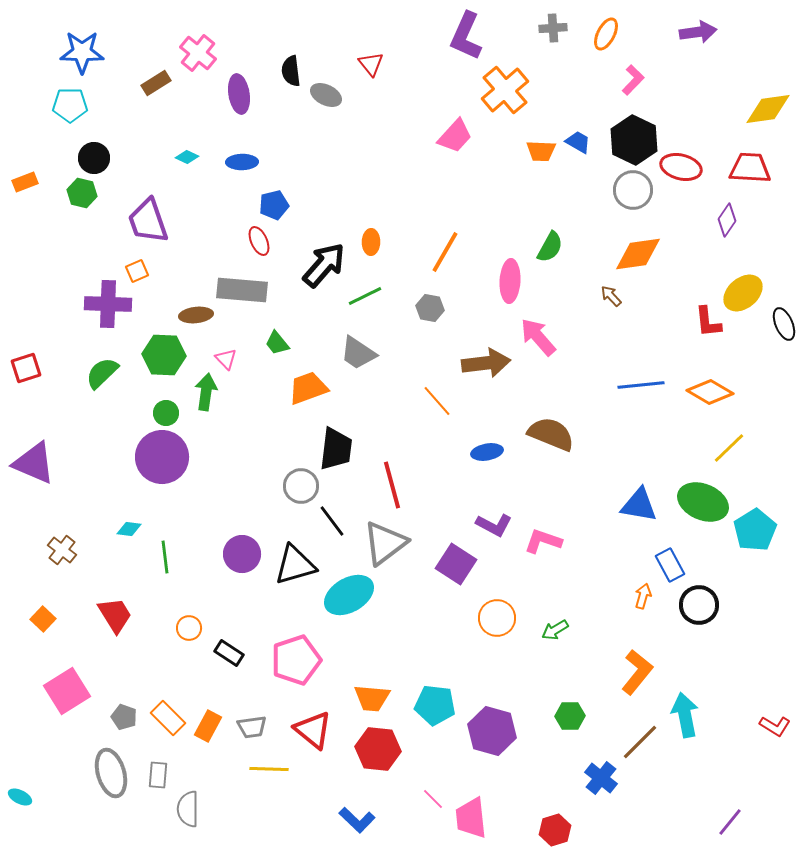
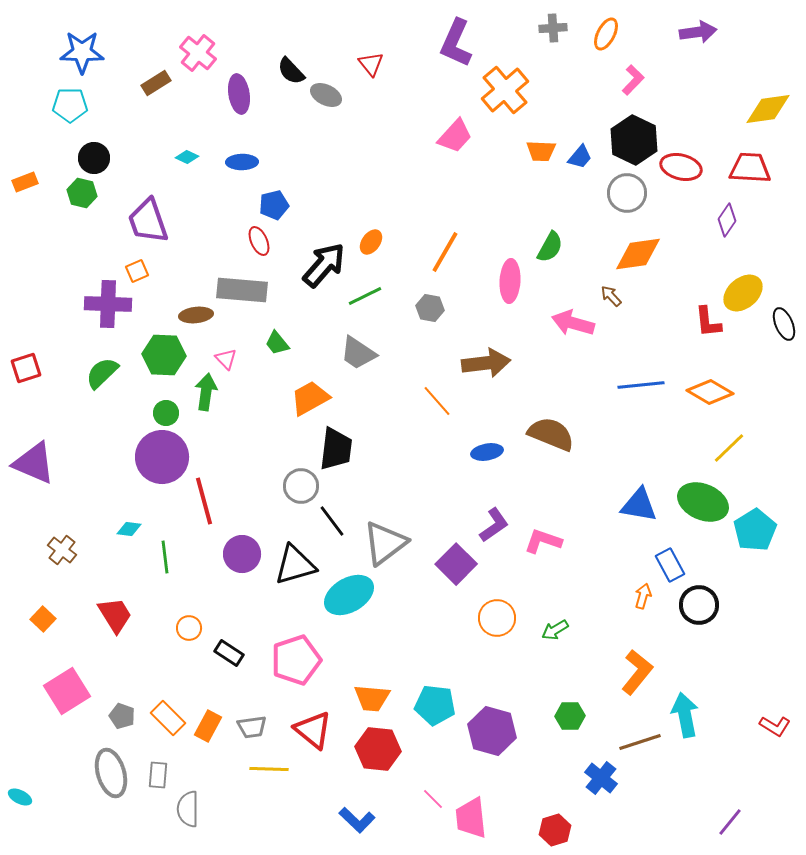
purple L-shape at (466, 36): moved 10 px left, 7 px down
black semicircle at (291, 71): rotated 36 degrees counterclockwise
blue trapezoid at (578, 142): moved 2 px right, 15 px down; rotated 100 degrees clockwise
gray circle at (633, 190): moved 6 px left, 3 px down
orange ellipse at (371, 242): rotated 35 degrees clockwise
pink arrow at (538, 337): moved 35 px right, 14 px up; rotated 33 degrees counterclockwise
orange trapezoid at (308, 388): moved 2 px right, 10 px down; rotated 9 degrees counterclockwise
red line at (392, 485): moved 188 px left, 16 px down
purple L-shape at (494, 525): rotated 63 degrees counterclockwise
purple square at (456, 564): rotated 12 degrees clockwise
gray pentagon at (124, 717): moved 2 px left, 1 px up
brown line at (640, 742): rotated 27 degrees clockwise
